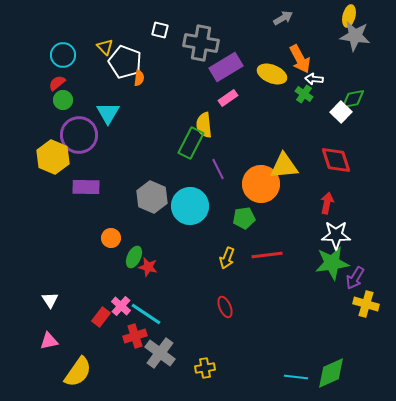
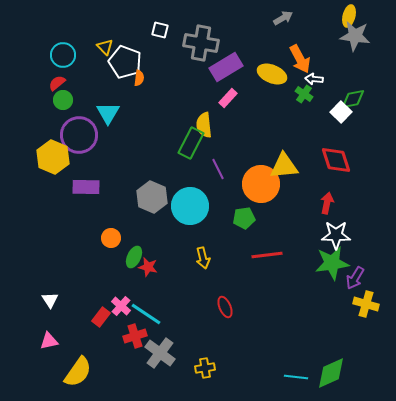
pink rectangle at (228, 98): rotated 12 degrees counterclockwise
yellow arrow at (227, 258): moved 24 px left; rotated 35 degrees counterclockwise
